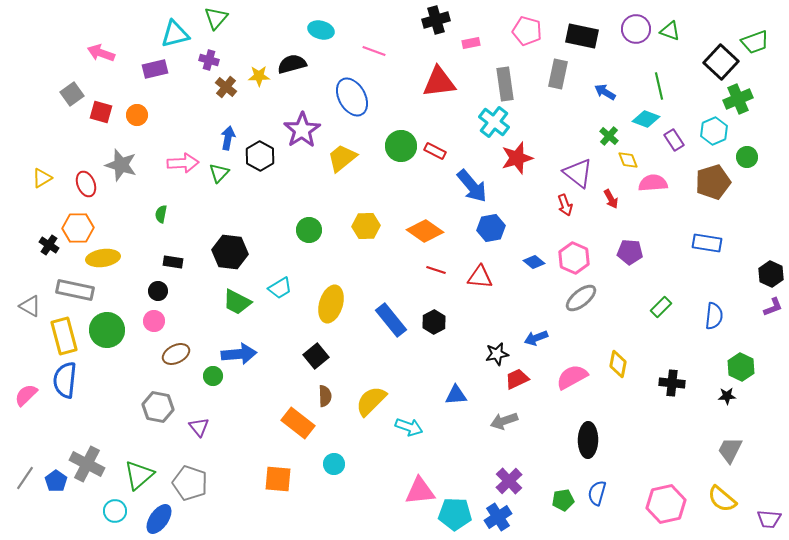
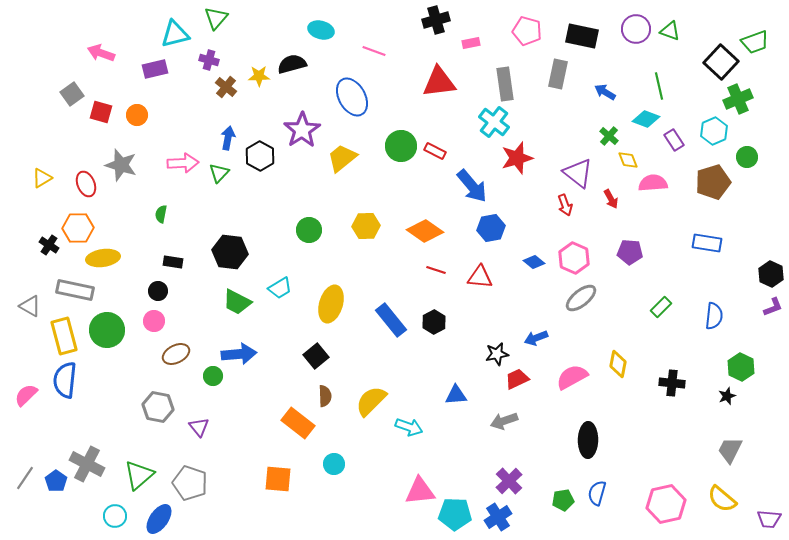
black star at (727, 396): rotated 18 degrees counterclockwise
cyan circle at (115, 511): moved 5 px down
